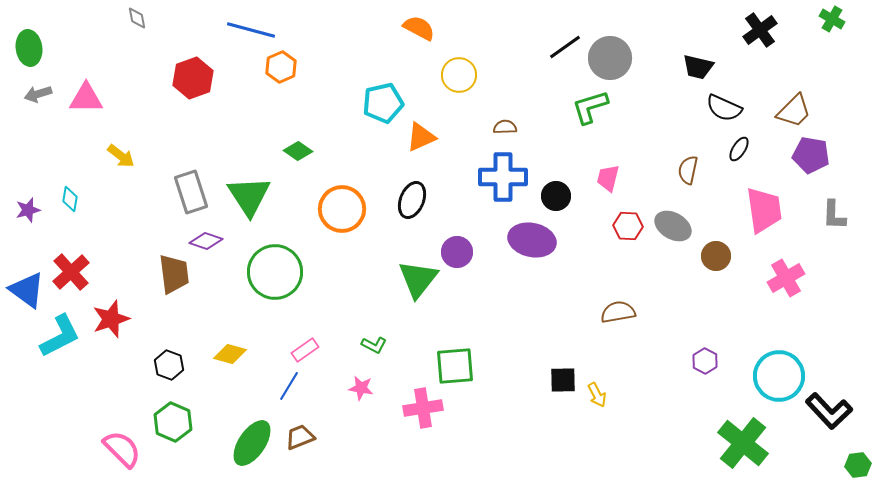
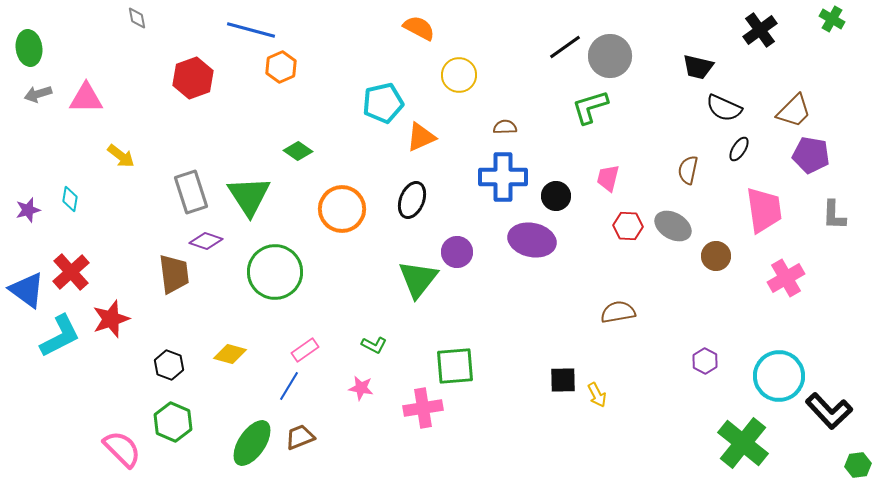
gray circle at (610, 58): moved 2 px up
